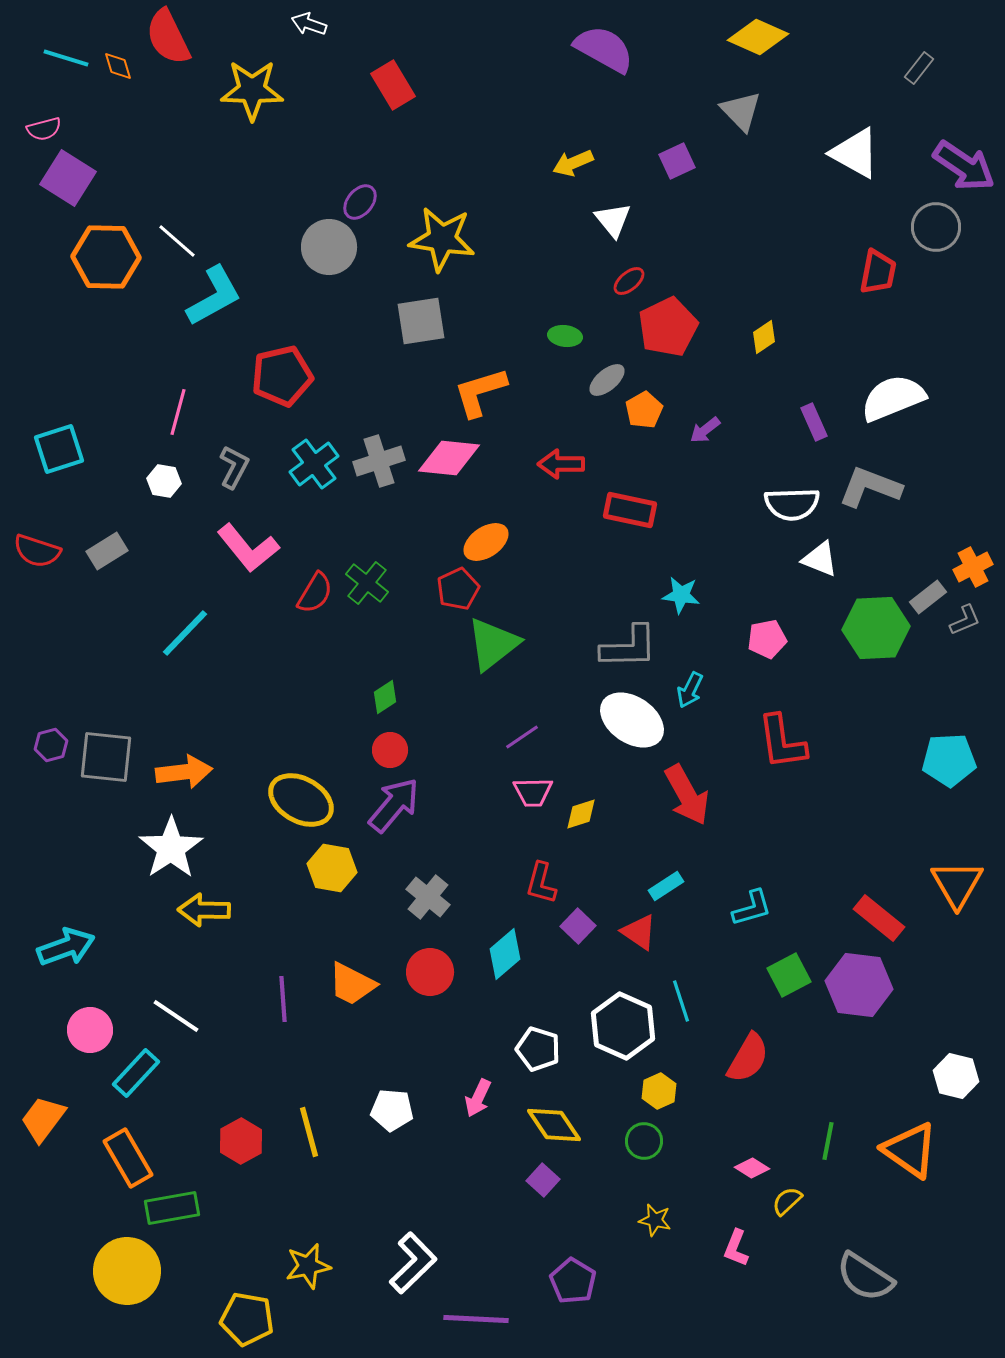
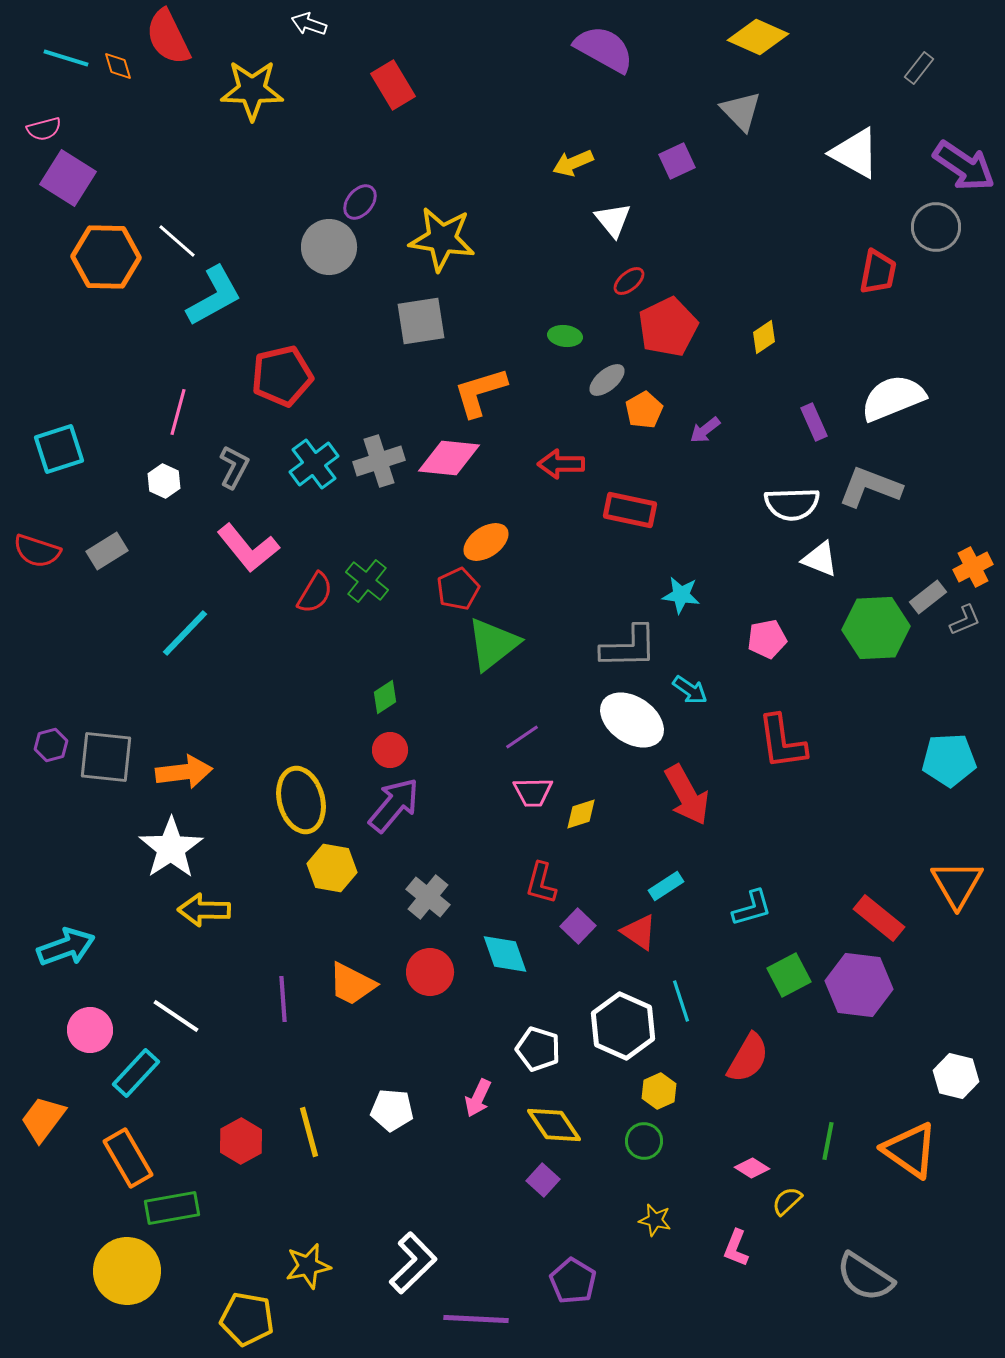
white hexagon at (164, 481): rotated 16 degrees clockwise
green cross at (367, 583): moved 2 px up
cyan arrow at (690, 690): rotated 81 degrees counterclockwise
yellow ellipse at (301, 800): rotated 46 degrees clockwise
cyan diamond at (505, 954): rotated 69 degrees counterclockwise
